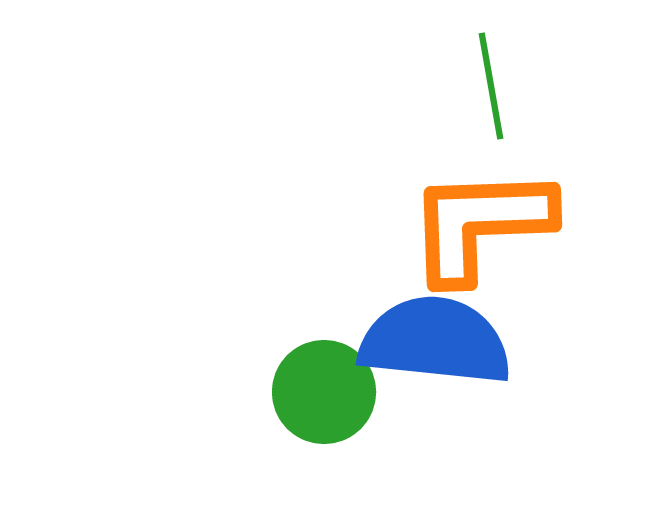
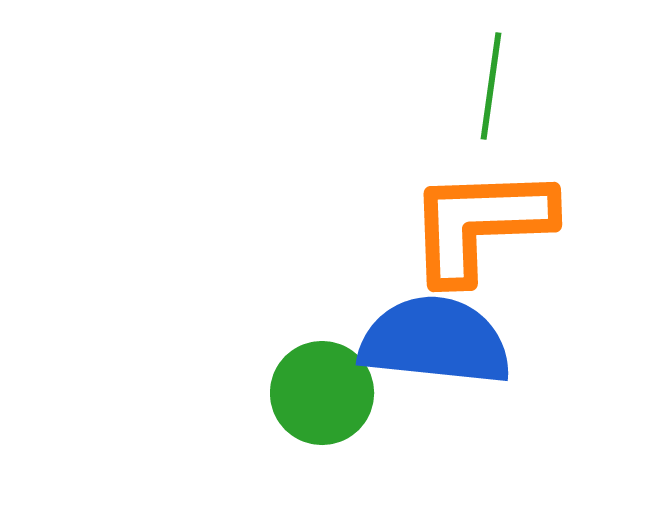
green line: rotated 18 degrees clockwise
green circle: moved 2 px left, 1 px down
